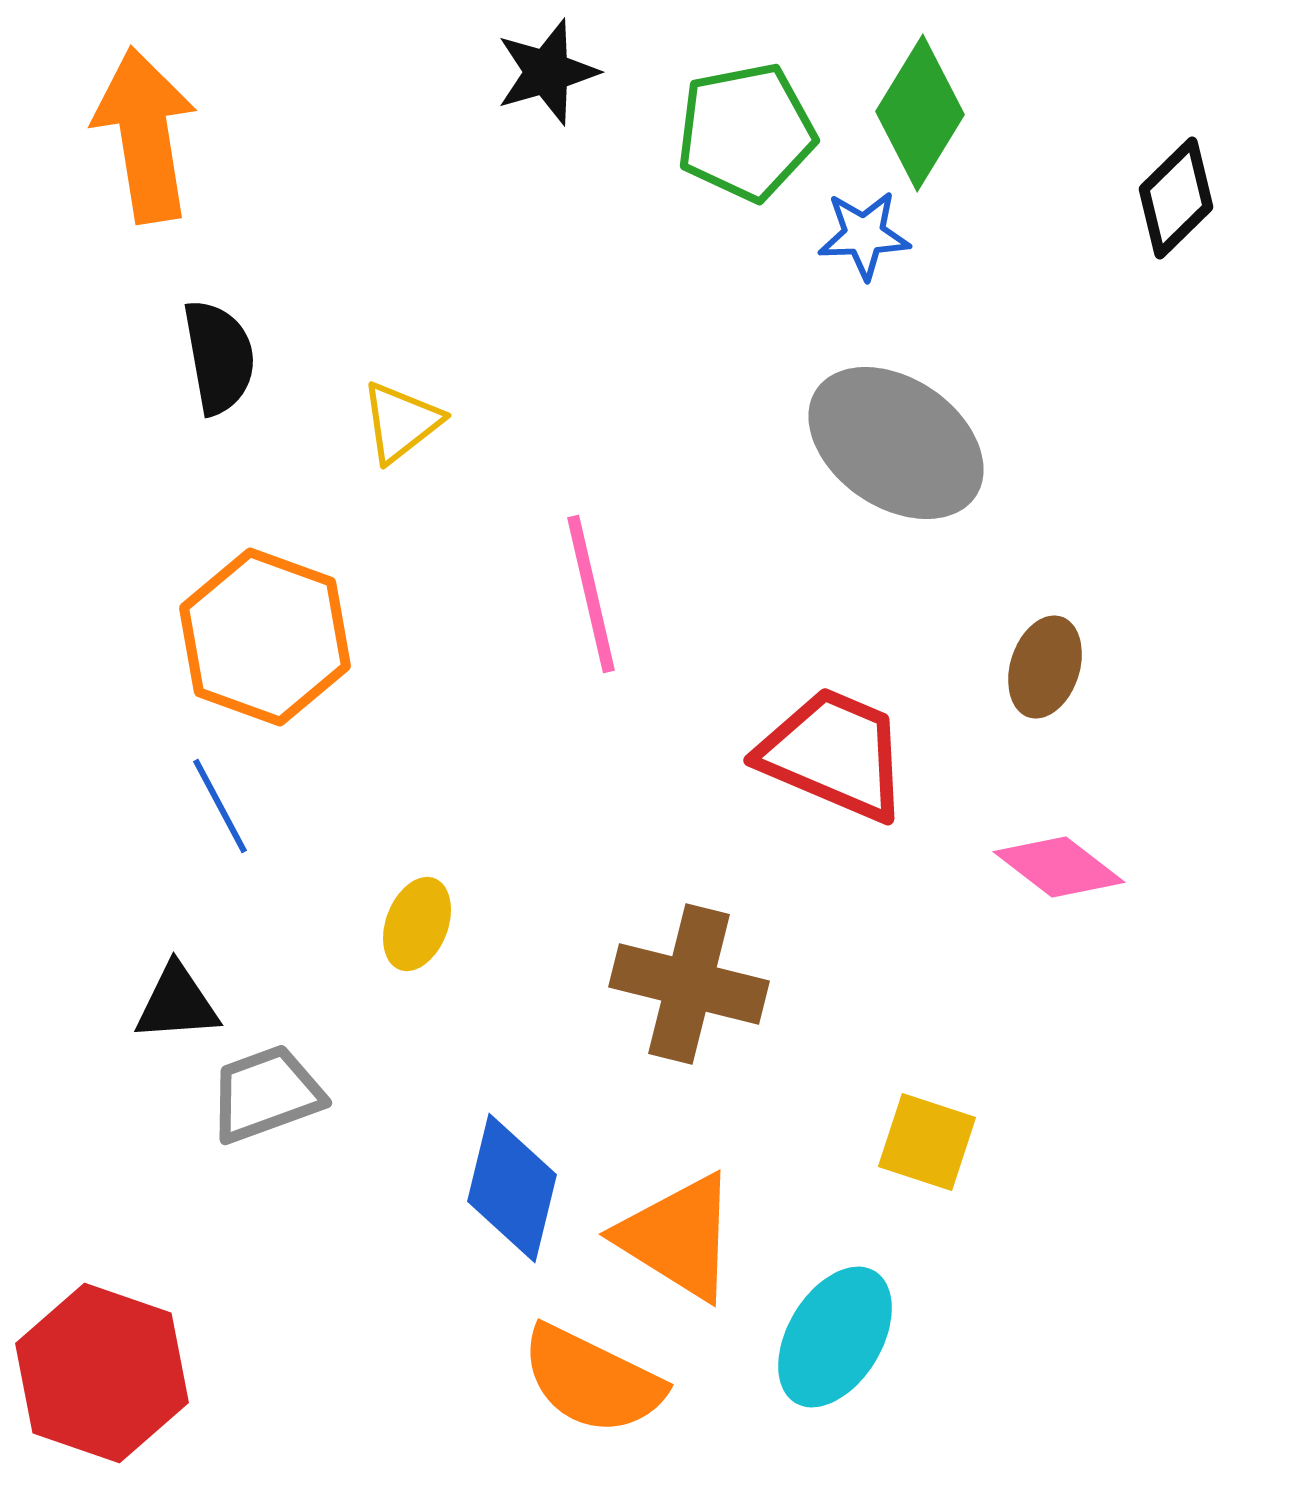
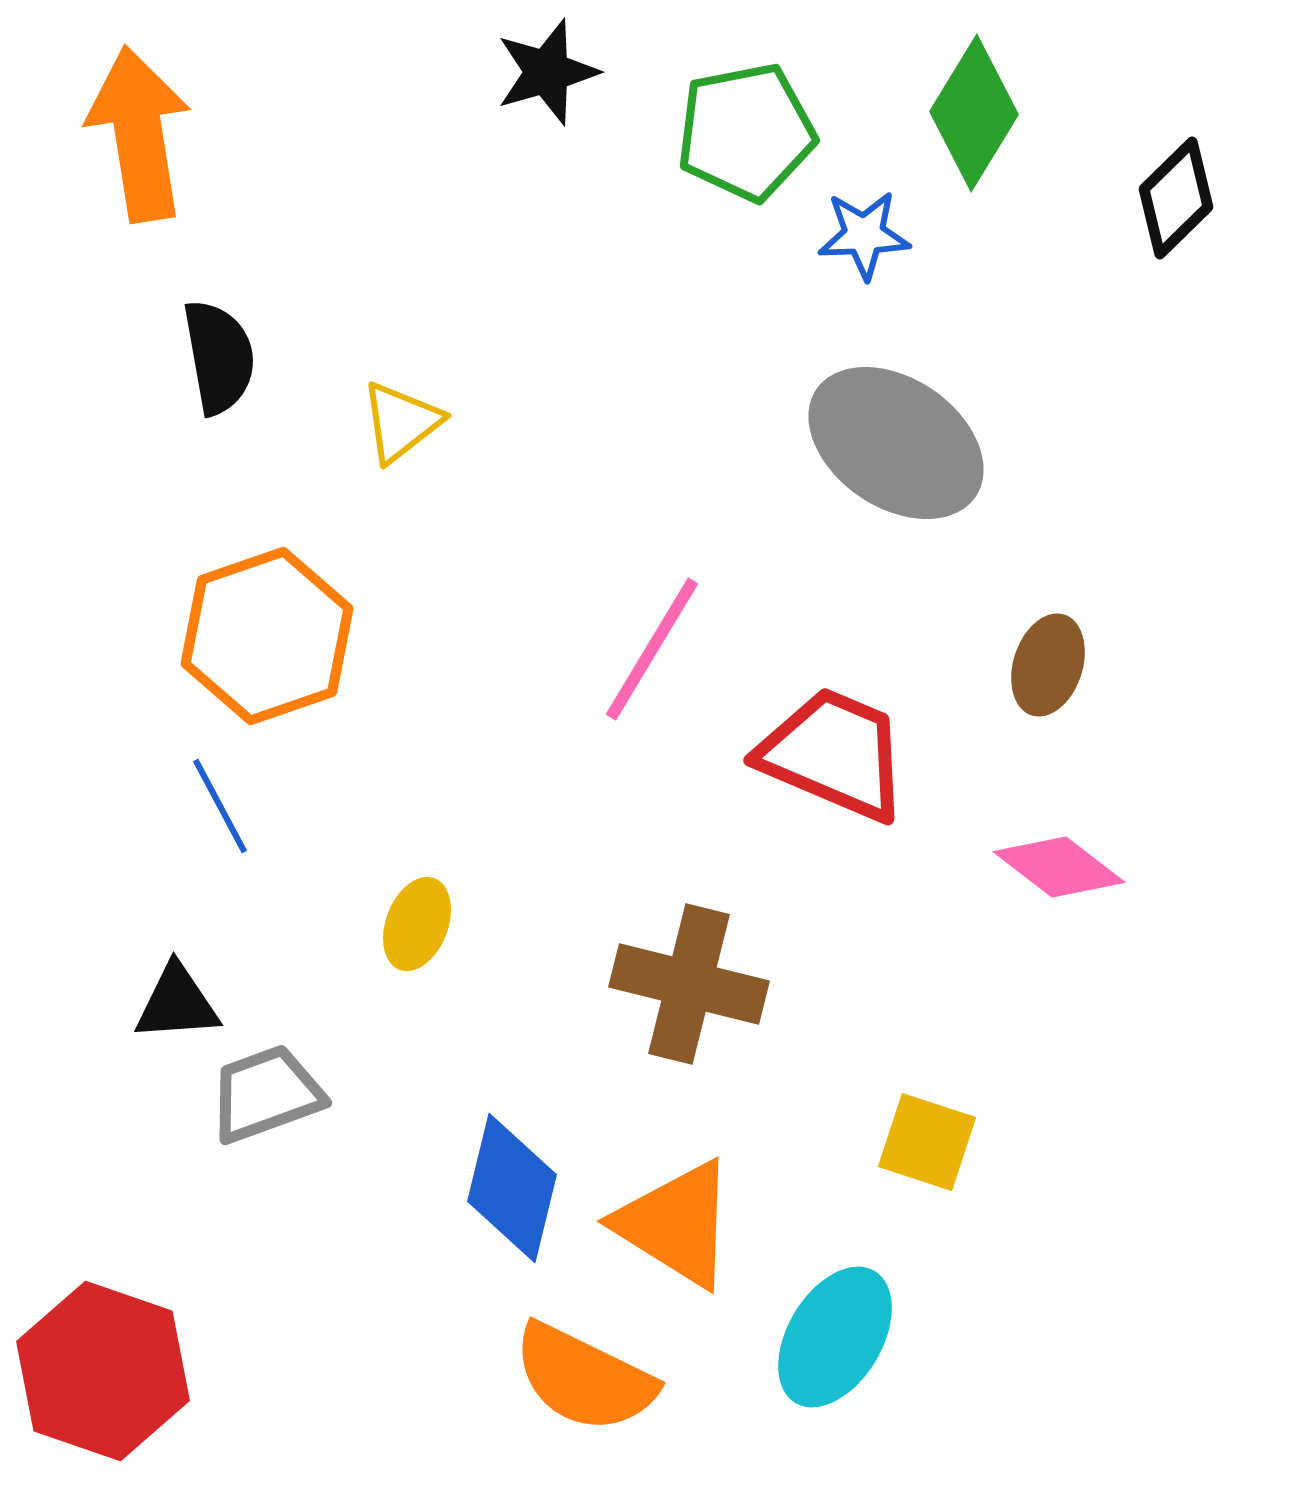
green diamond: moved 54 px right
orange arrow: moved 6 px left, 1 px up
pink line: moved 61 px right, 55 px down; rotated 44 degrees clockwise
orange hexagon: moved 2 px right, 1 px up; rotated 21 degrees clockwise
brown ellipse: moved 3 px right, 2 px up
orange triangle: moved 2 px left, 13 px up
red hexagon: moved 1 px right, 2 px up
orange semicircle: moved 8 px left, 2 px up
